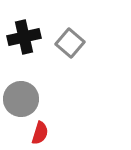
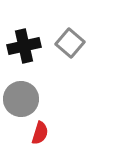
black cross: moved 9 px down
